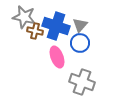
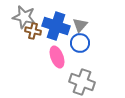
brown cross: moved 2 px left
